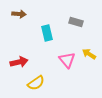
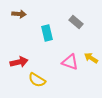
gray rectangle: rotated 24 degrees clockwise
yellow arrow: moved 2 px right, 4 px down
pink triangle: moved 3 px right, 2 px down; rotated 30 degrees counterclockwise
yellow semicircle: moved 1 px right, 3 px up; rotated 66 degrees clockwise
